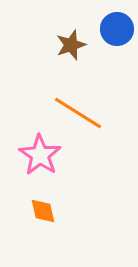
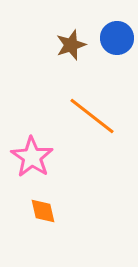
blue circle: moved 9 px down
orange line: moved 14 px right, 3 px down; rotated 6 degrees clockwise
pink star: moved 8 px left, 2 px down
